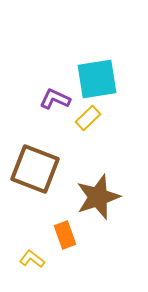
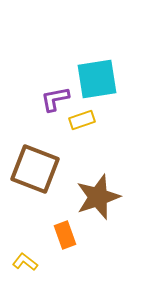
purple L-shape: rotated 36 degrees counterclockwise
yellow rectangle: moved 6 px left, 2 px down; rotated 25 degrees clockwise
yellow L-shape: moved 7 px left, 3 px down
